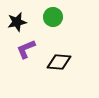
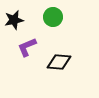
black star: moved 3 px left, 2 px up
purple L-shape: moved 1 px right, 2 px up
